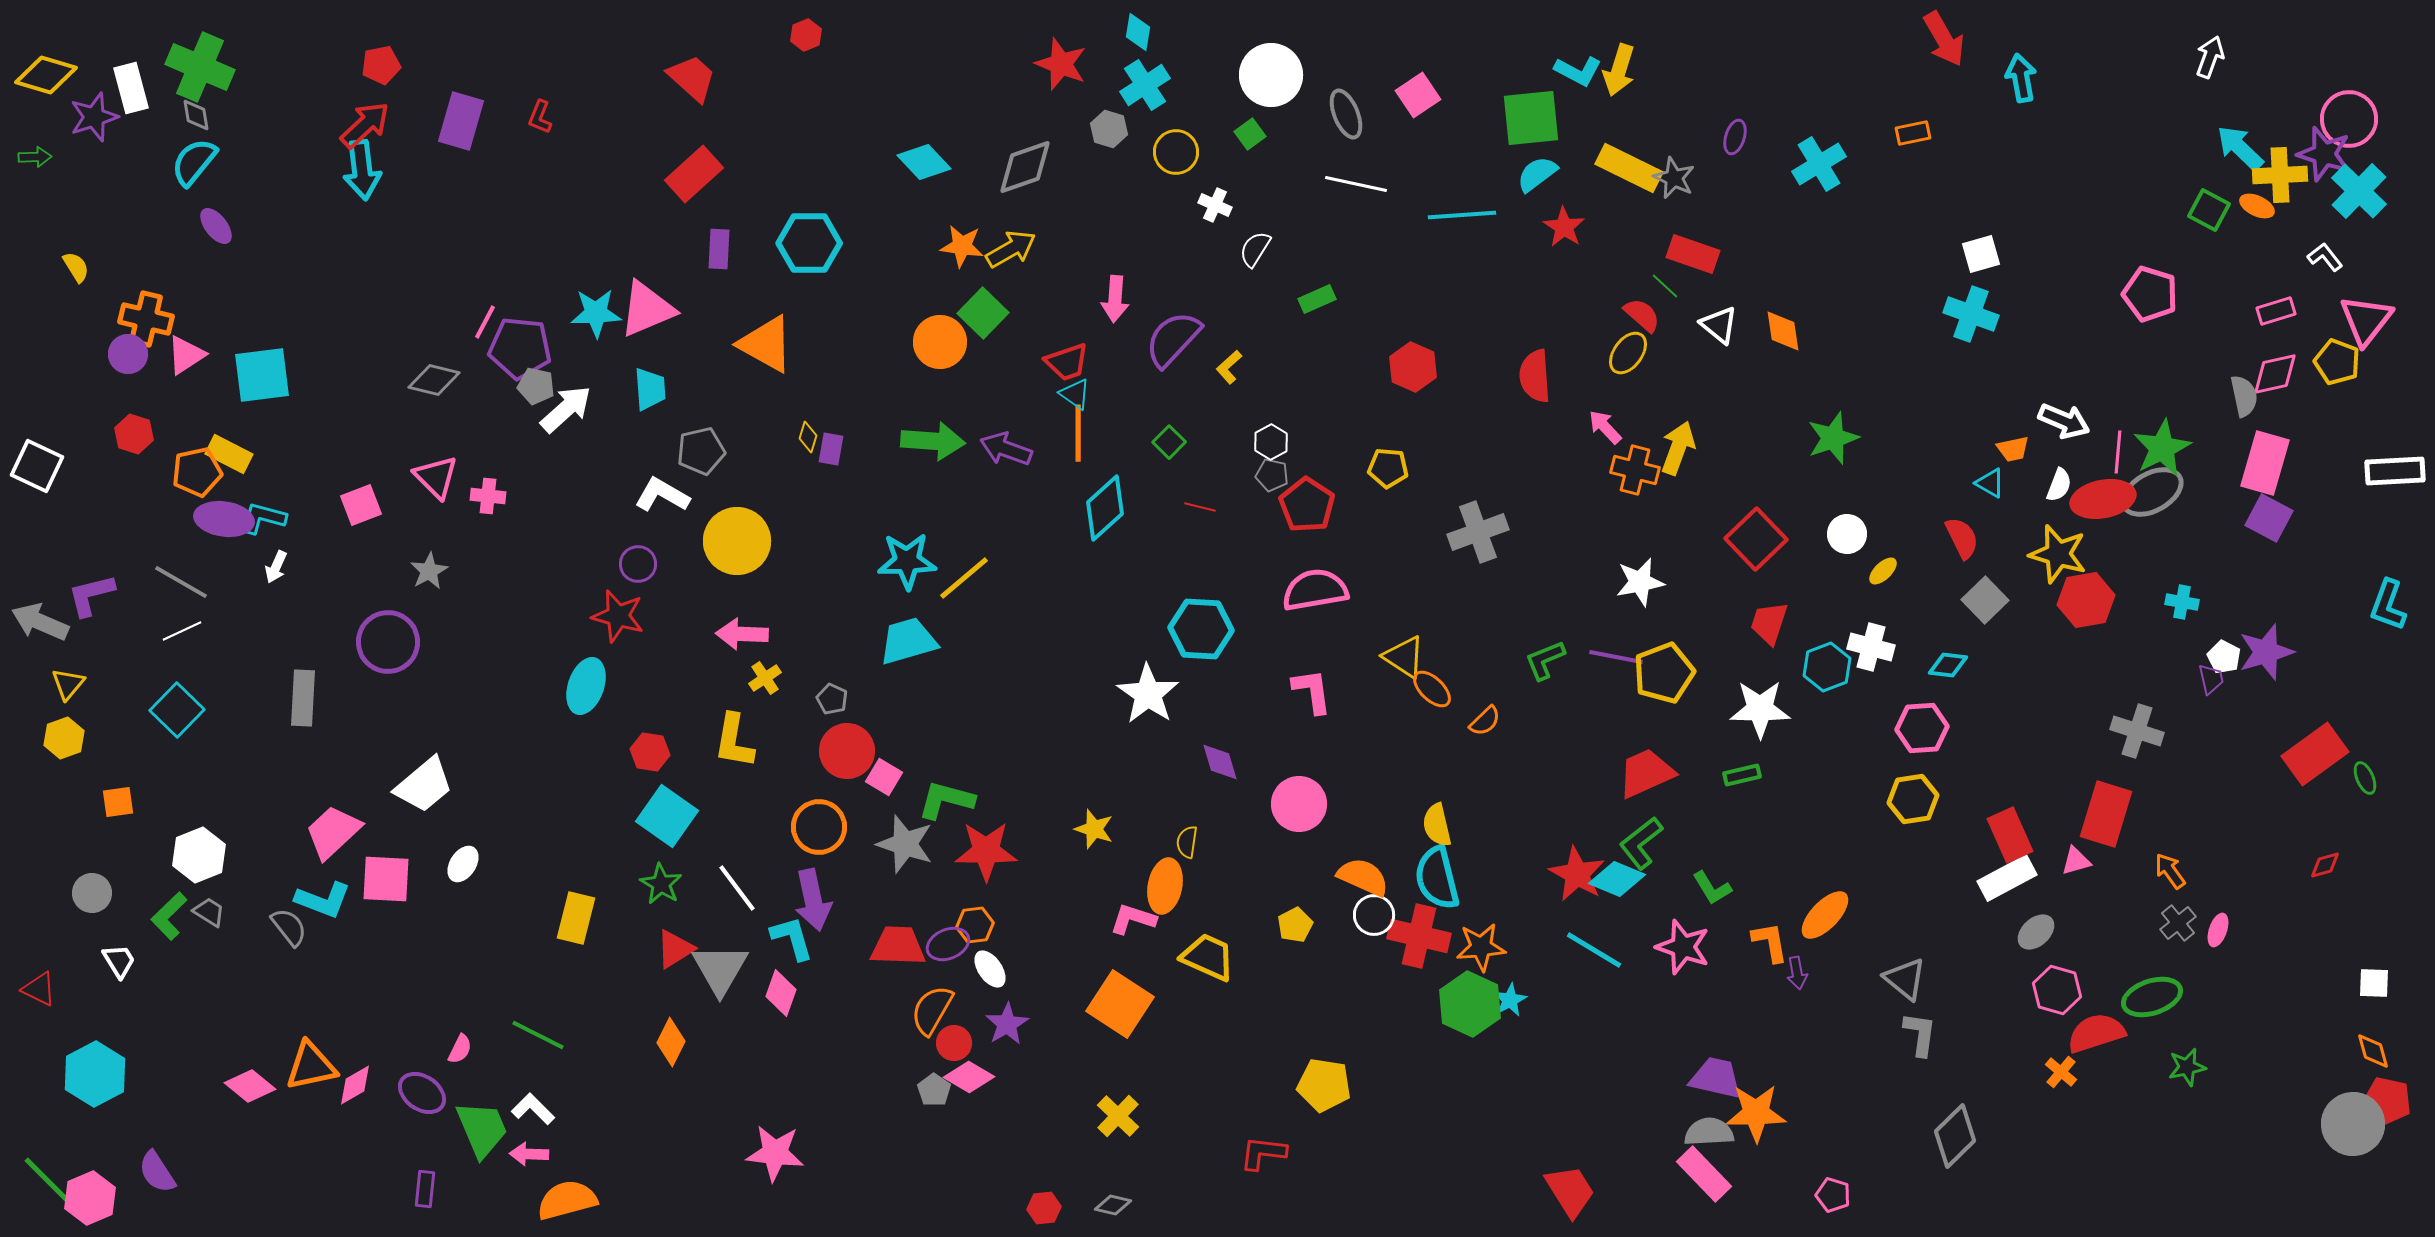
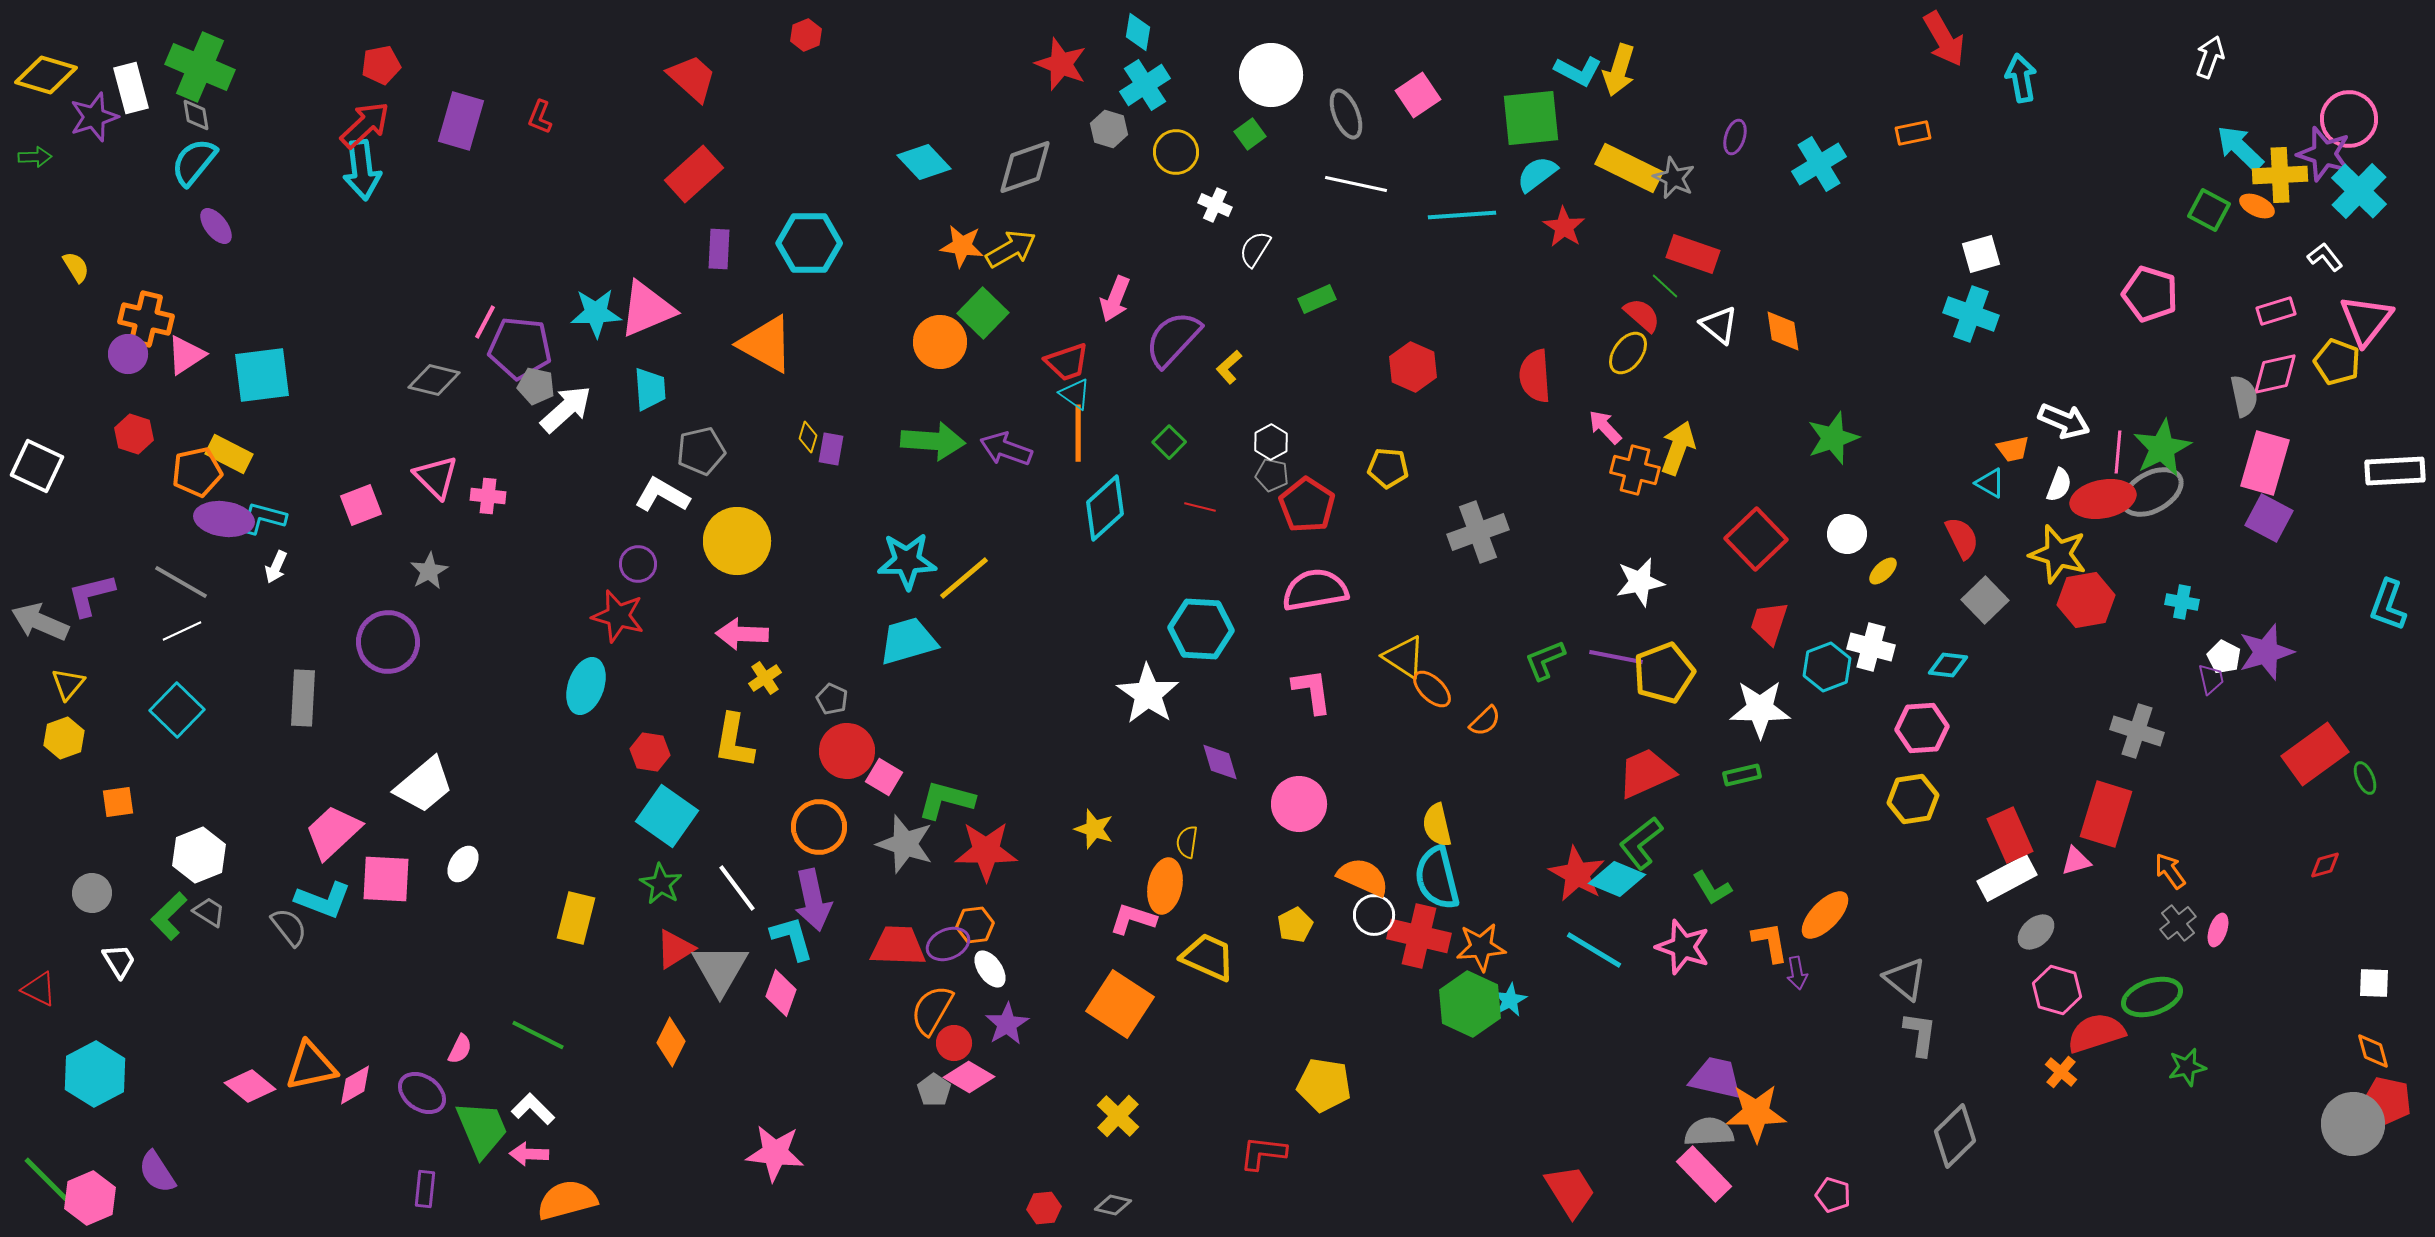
pink arrow at (1115, 299): rotated 18 degrees clockwise
